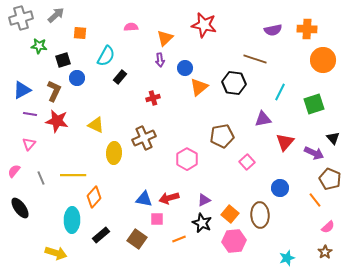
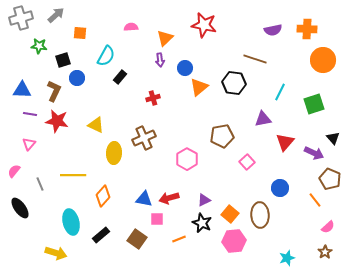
blue triangle at (22, 90): rotated 30 degrees clockwise
gray line at (41, 178): moved 1 px left, 6 px down
orange diamond at (94, 197): moved 9 px right, 1 px up
cyan ellipse at (72, 220): moved 1 px left, 2 px down; rotated 15 degrees counterclockwise
